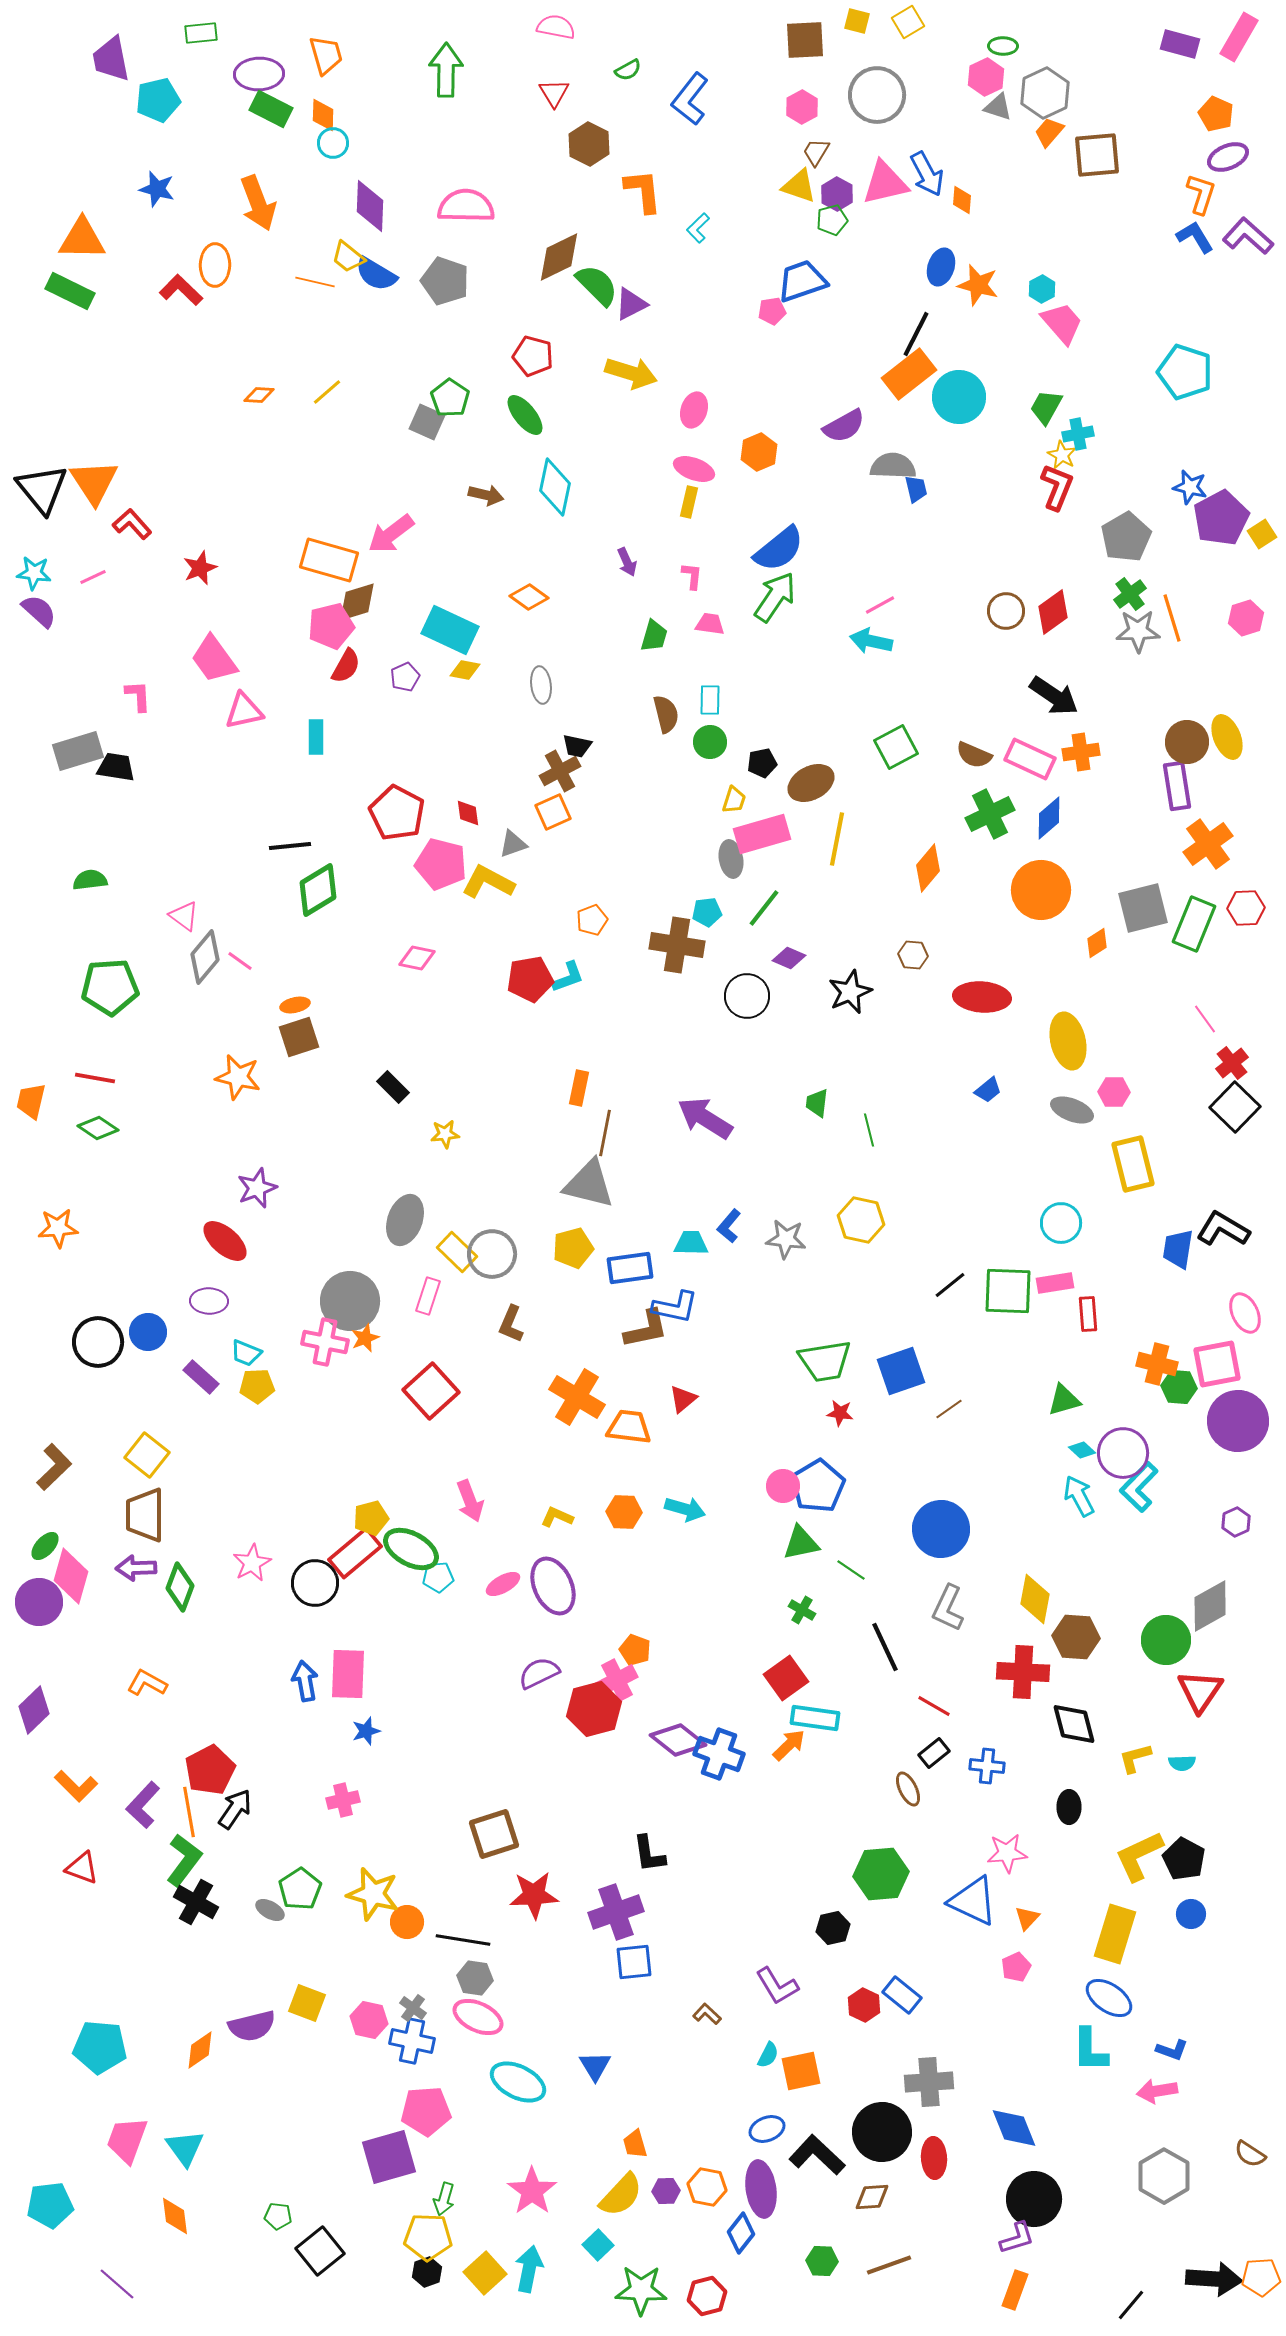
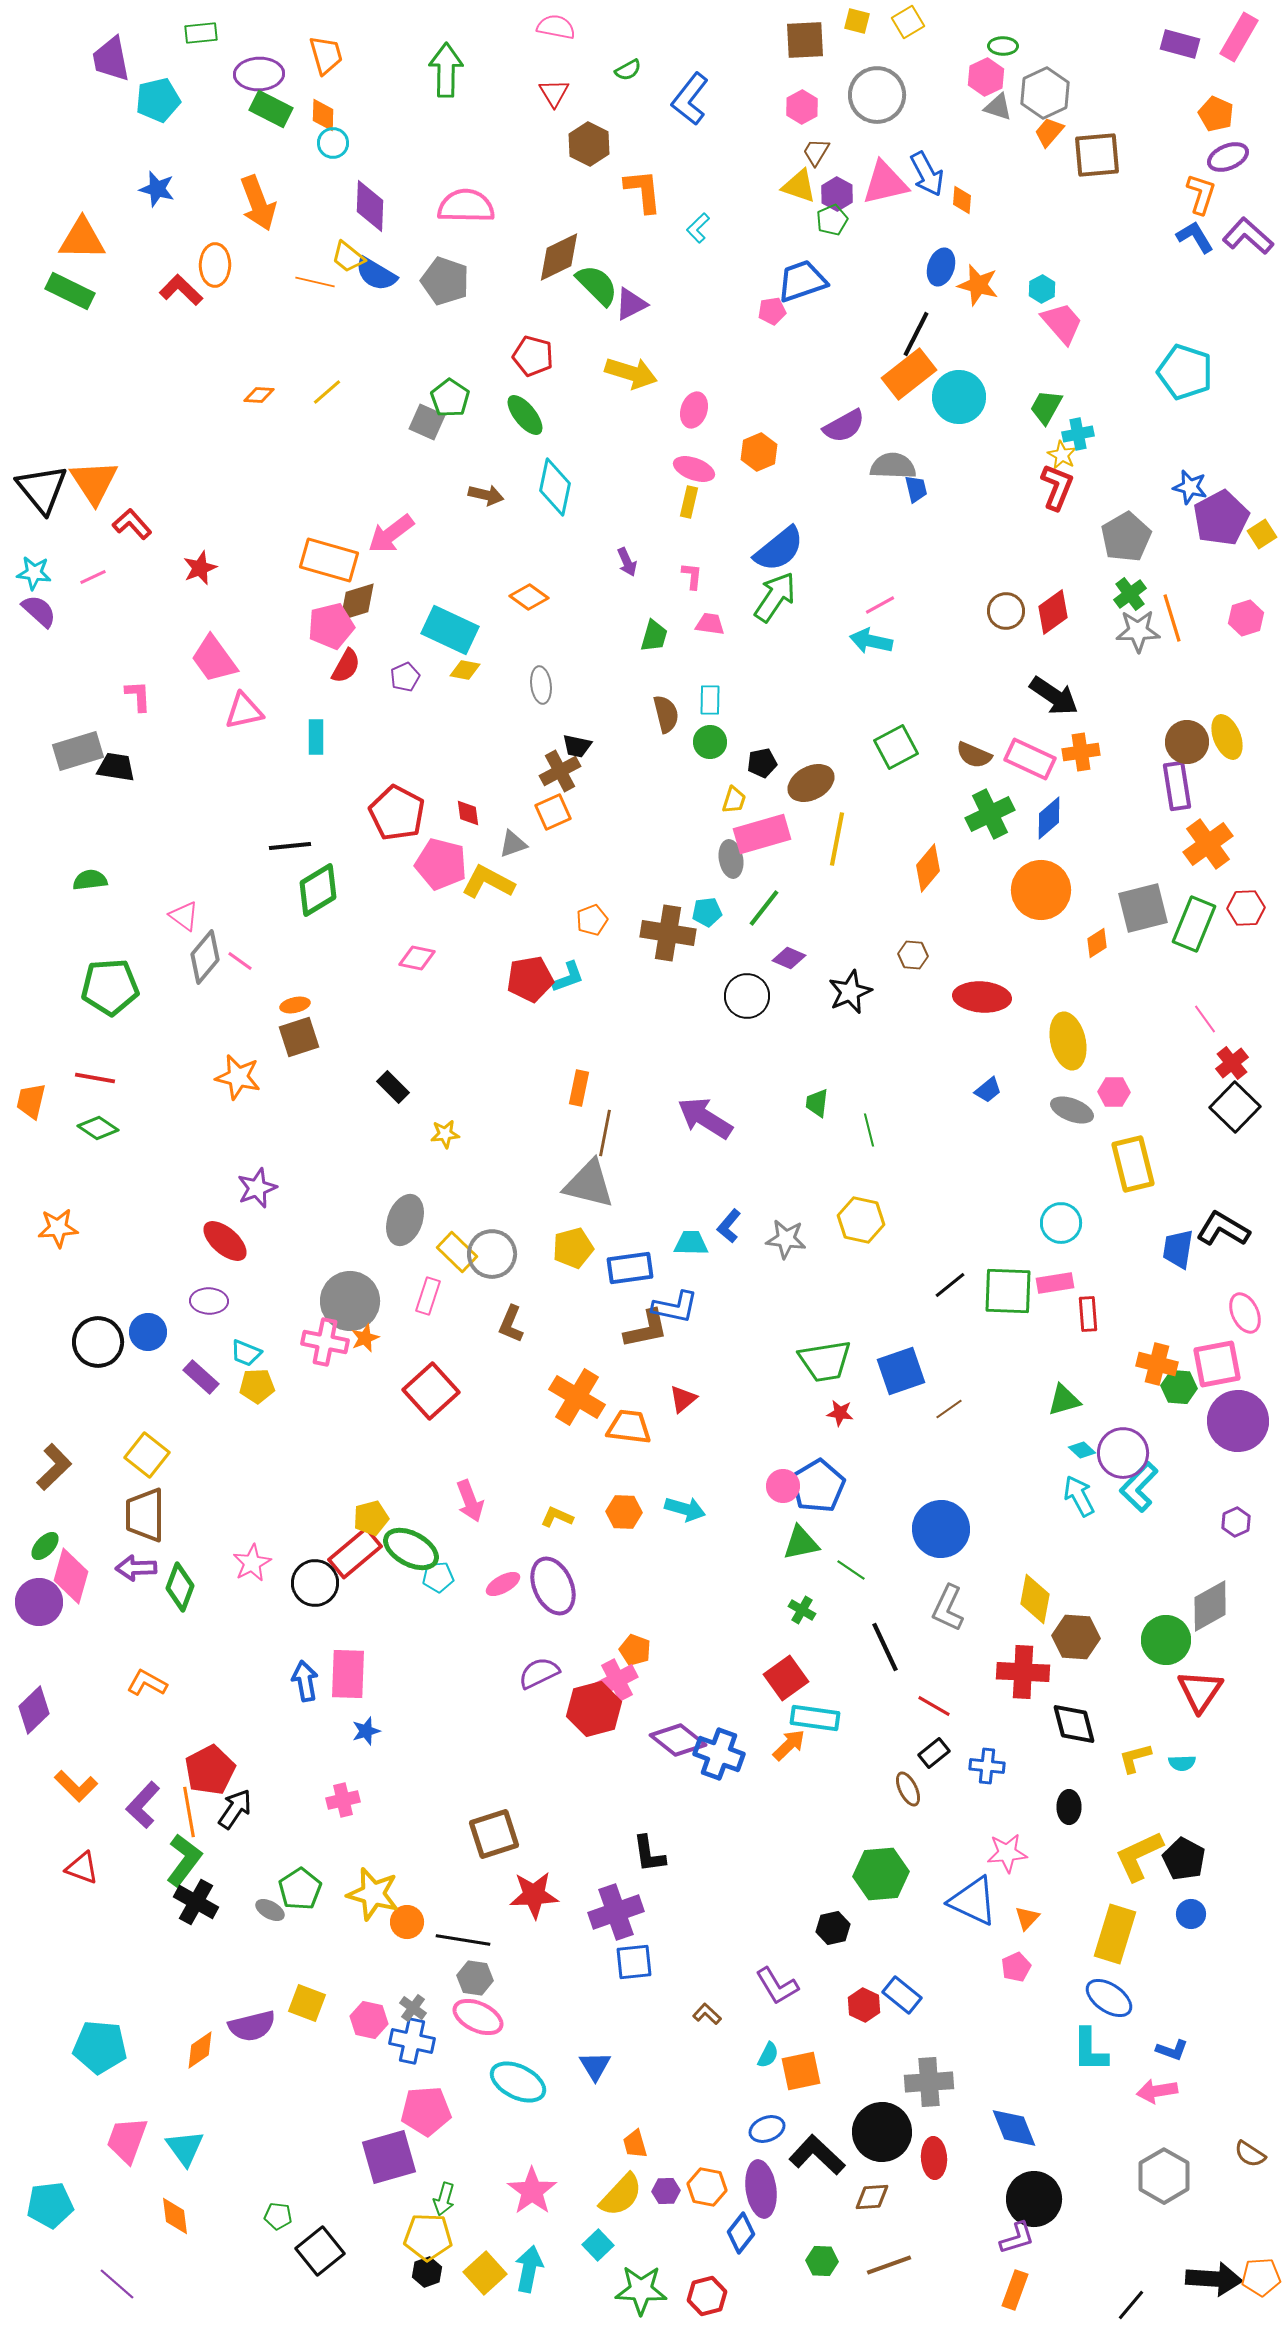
green pentagon at (832, 220): rotated 8 degrees counterclockwise
brown cross at (677, 945): moved 9 px left, 12 px up
